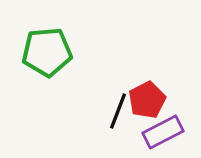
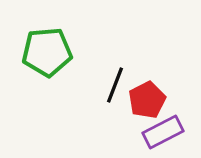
black line: moved 3 px left, 26 px up
